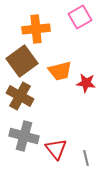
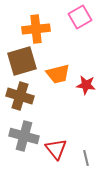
brown square: rotated 20 degrees clockwise
orange trapezoid: moved 2 px left, 3 px down
red star: moved 2 px down
brown cross: rotated 12 degrees counterclockwise
